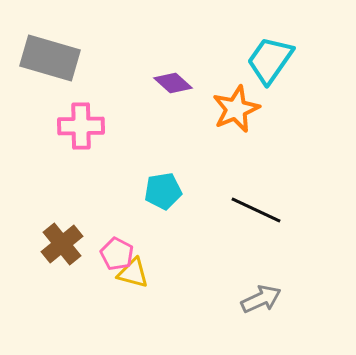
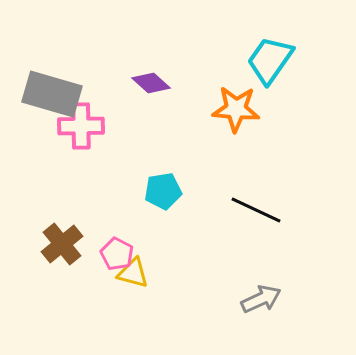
gray rectangle: moved 2 px right, 36 px down
purple diamond: moved 22 px left
orange star: rotated 27 degrees clockwise
